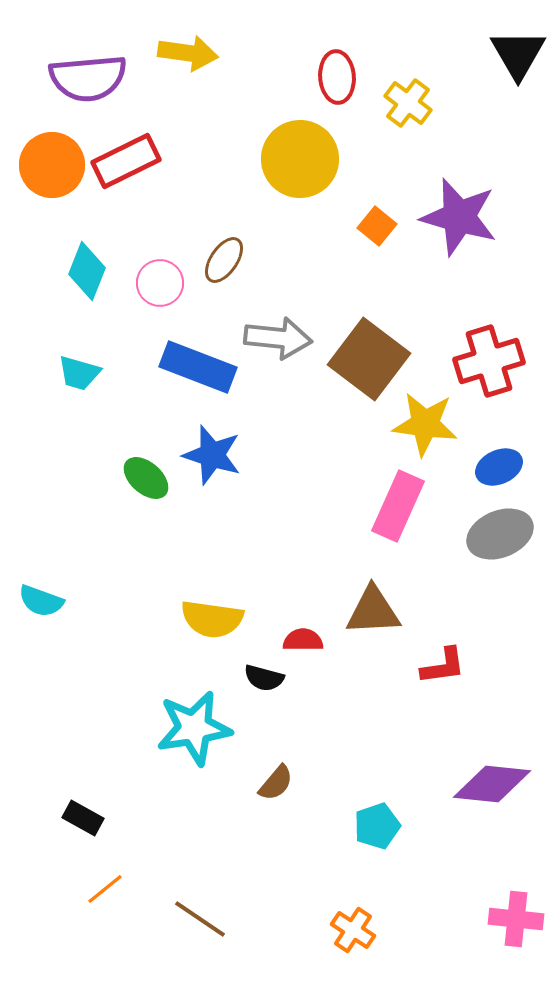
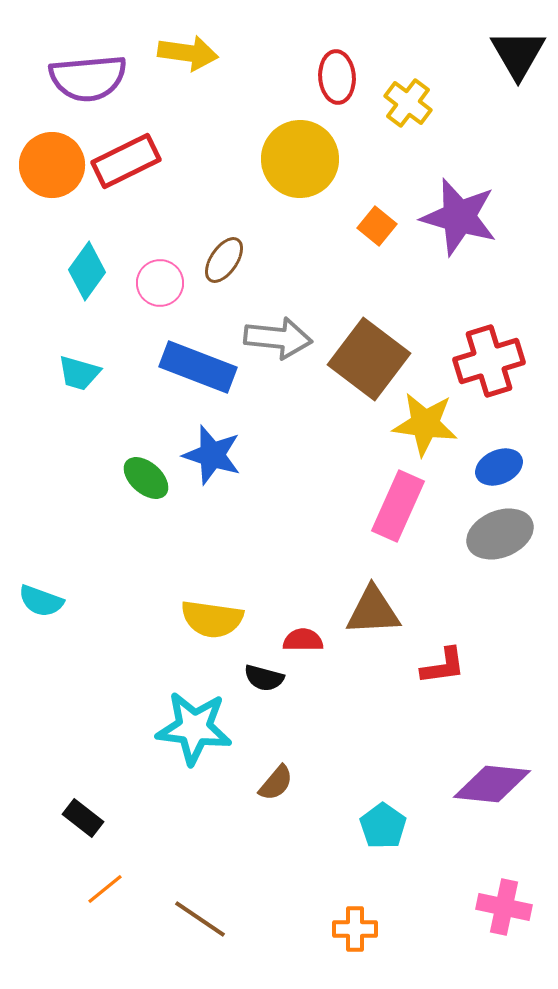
cyan diamond: rotated 14 degrees clockwise
cyan star: rotated 16 degrees clockwise
black rectangle: rotated 9 degrees clockwise
cyan pentagon: moved 6 px right; rotated 18 degrees counterclockwise
pink cross: moved 12 px left, 12 px up; rotated 6 degrees clockwise
orange cross: moved 2 px right, 1 px up; rotated 33 degrees counterclockwise
